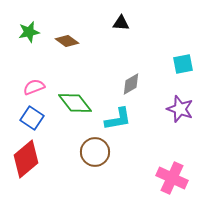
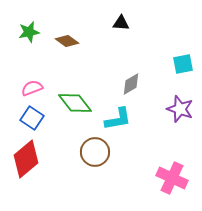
pink semicircle: moved 2 px left, 1 px down
